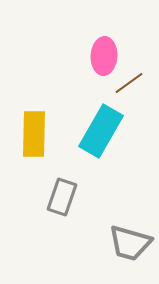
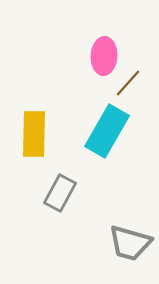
brown line: moved 1 px left; rotated 12 degrees counterclockwise
cyan rectangle: moved 6 px right
gray rectangle: moved 2 px left, 4 px up; rotated 9 degrees clockwise
